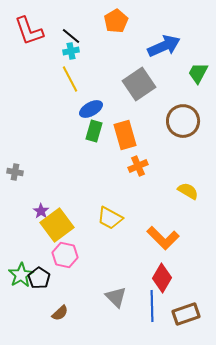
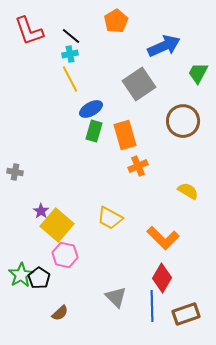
cyan cross: moved 1 px left, 3 px down
yellow square: rotated 12 degrees counterclockwise
